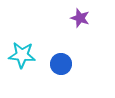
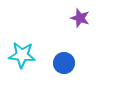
blue circle: moved 3 px right, 1 px up
